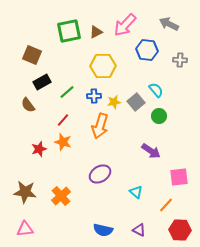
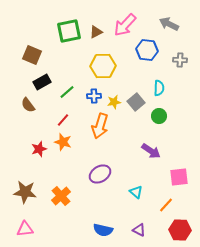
cyan semicircle: moved 3 px right, 2 px up; rotated 42 degrees clockwise
